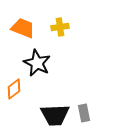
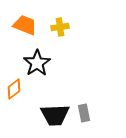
orange trapezoid: moved 2 px right, 3 px up
black star: rotated 12 degrees clockwise
